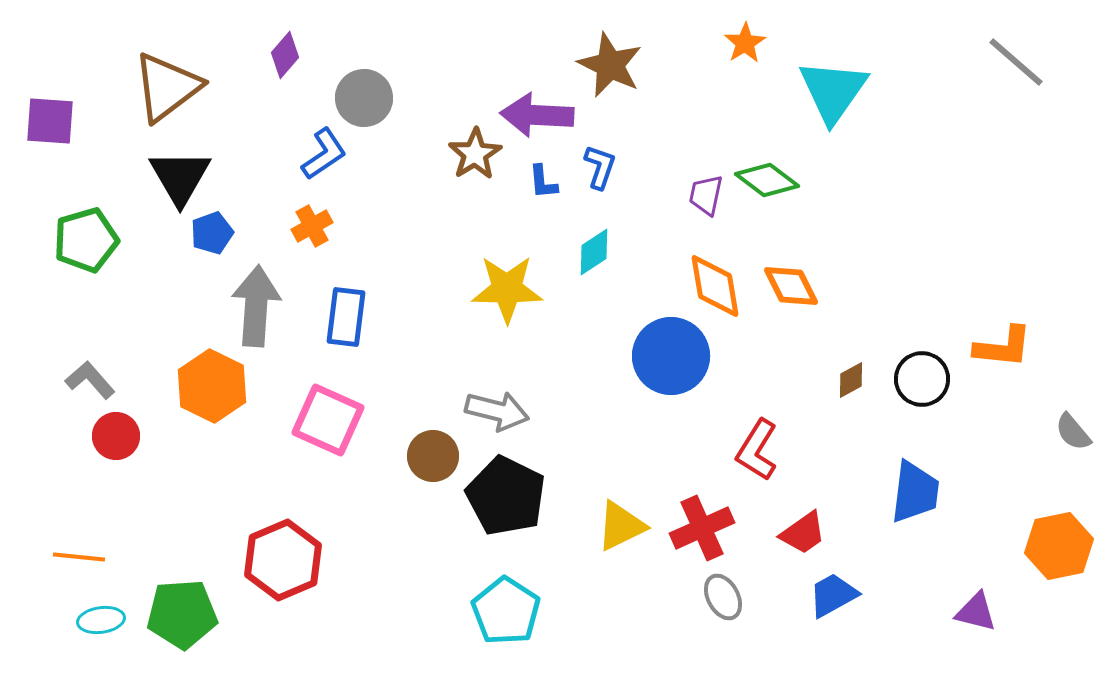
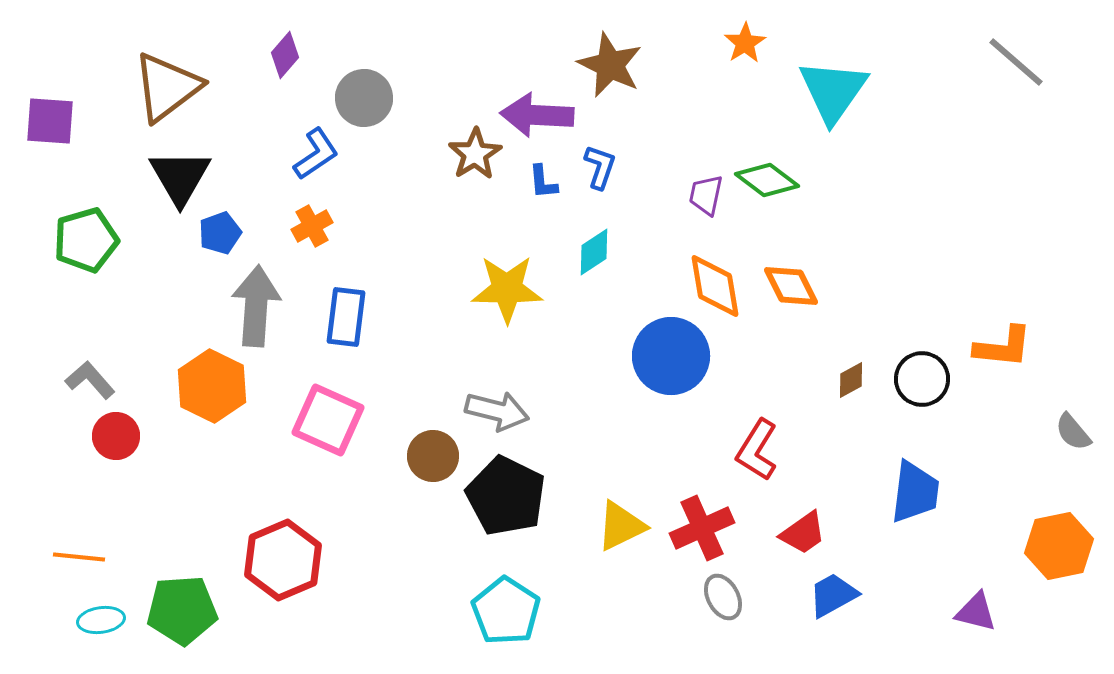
blue L-shape at (324, 154): moved 8 px left
blue pentagon at (212, 233): moved 8 px right
green pentagon at (182, 614): moved 4 px up
